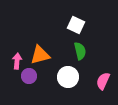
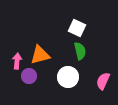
white square: moved 1 px right, 3 px down
